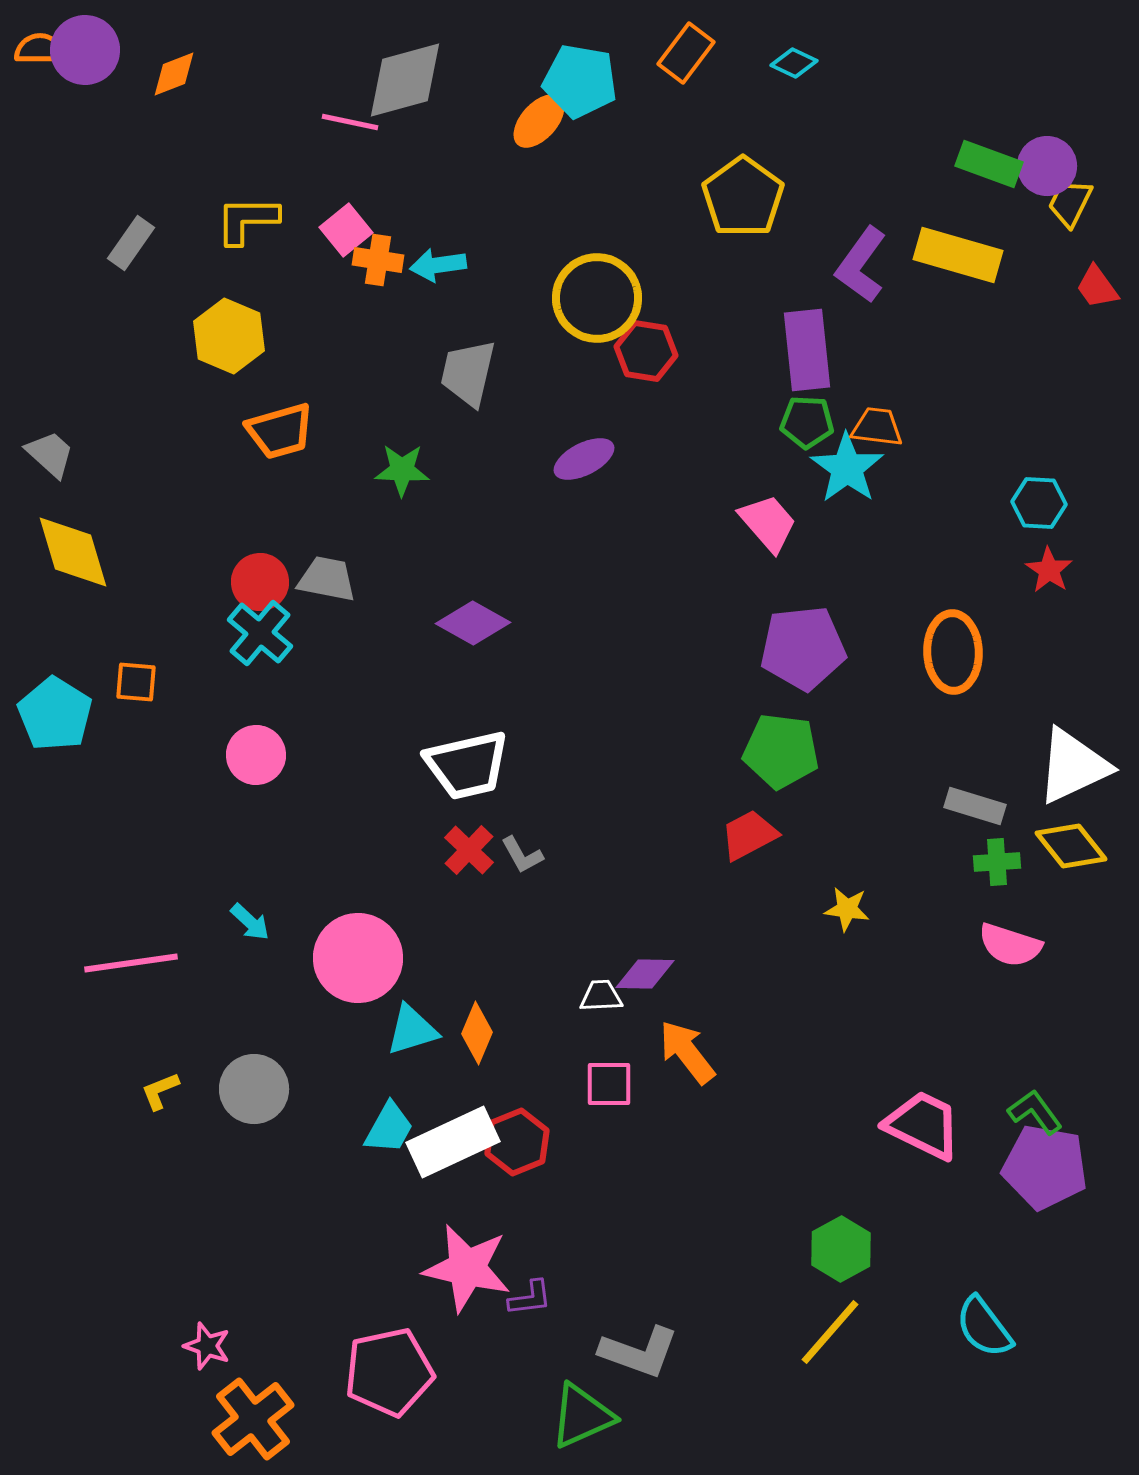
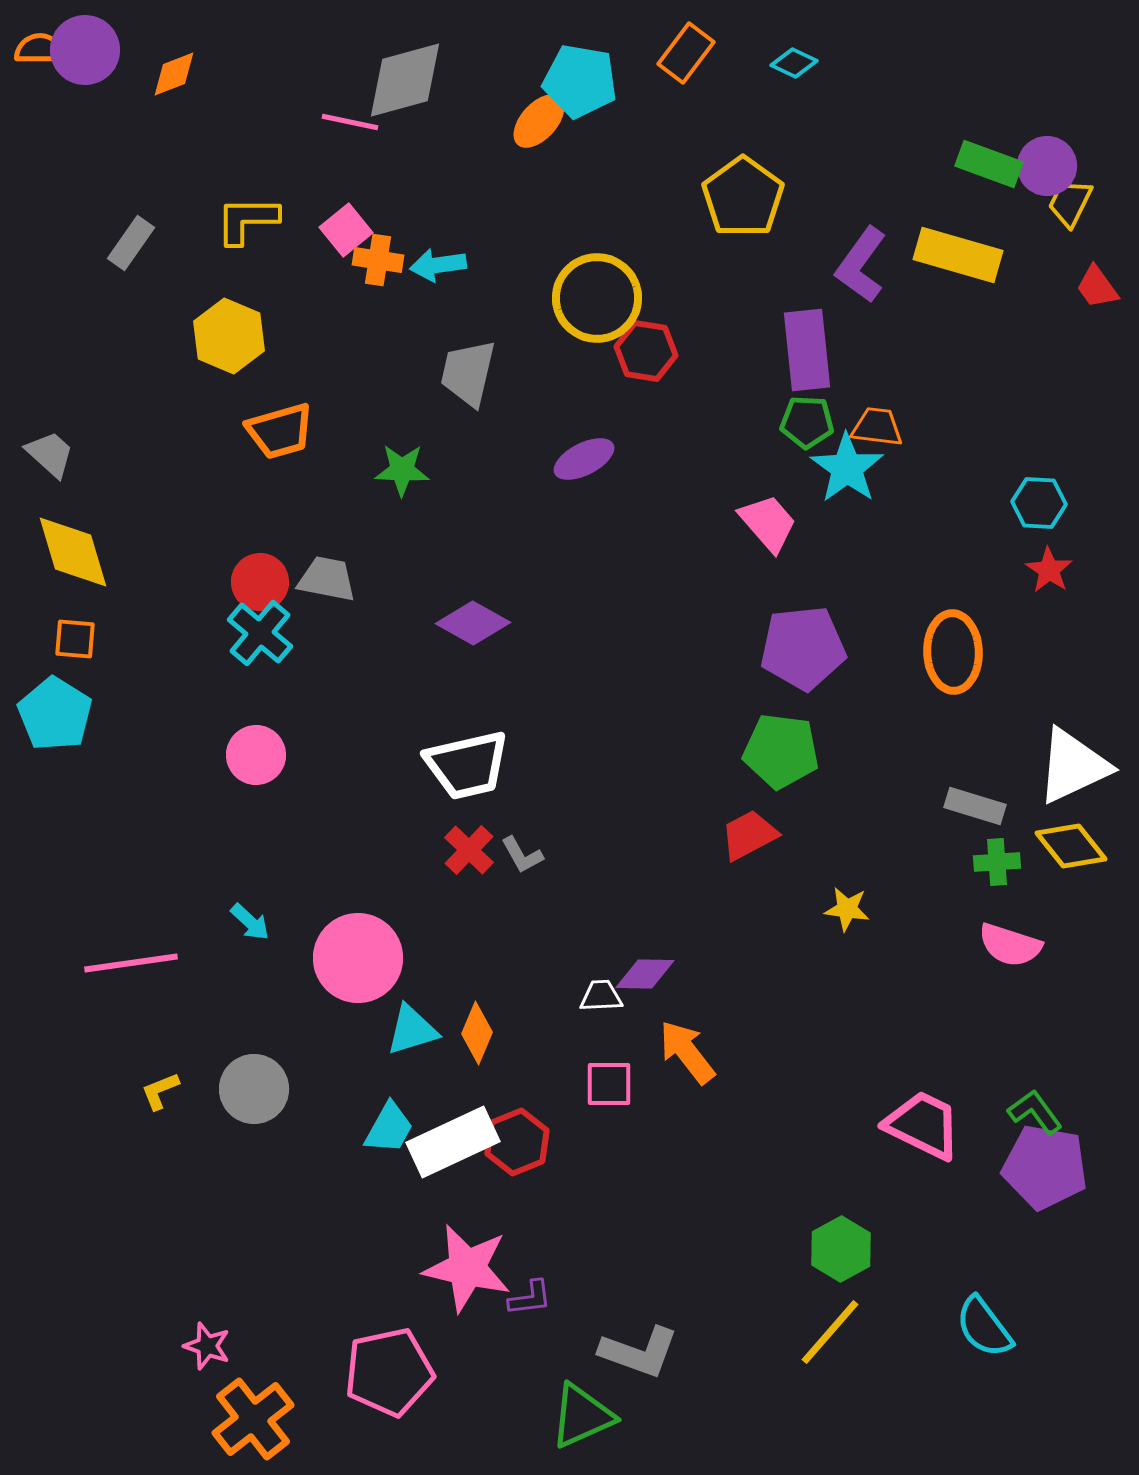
orange square at (136, 682): moved 61 px left, 43 px up
